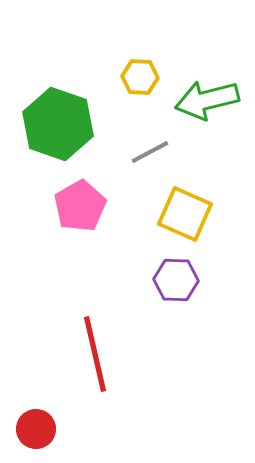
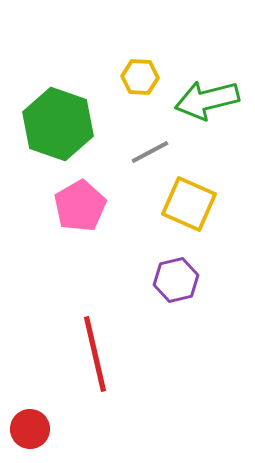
yellow square: moved 4 px right, 10 px up
purple hexagon: rotated 15 degrees counterclockwise
red circle: moved 6 px left
